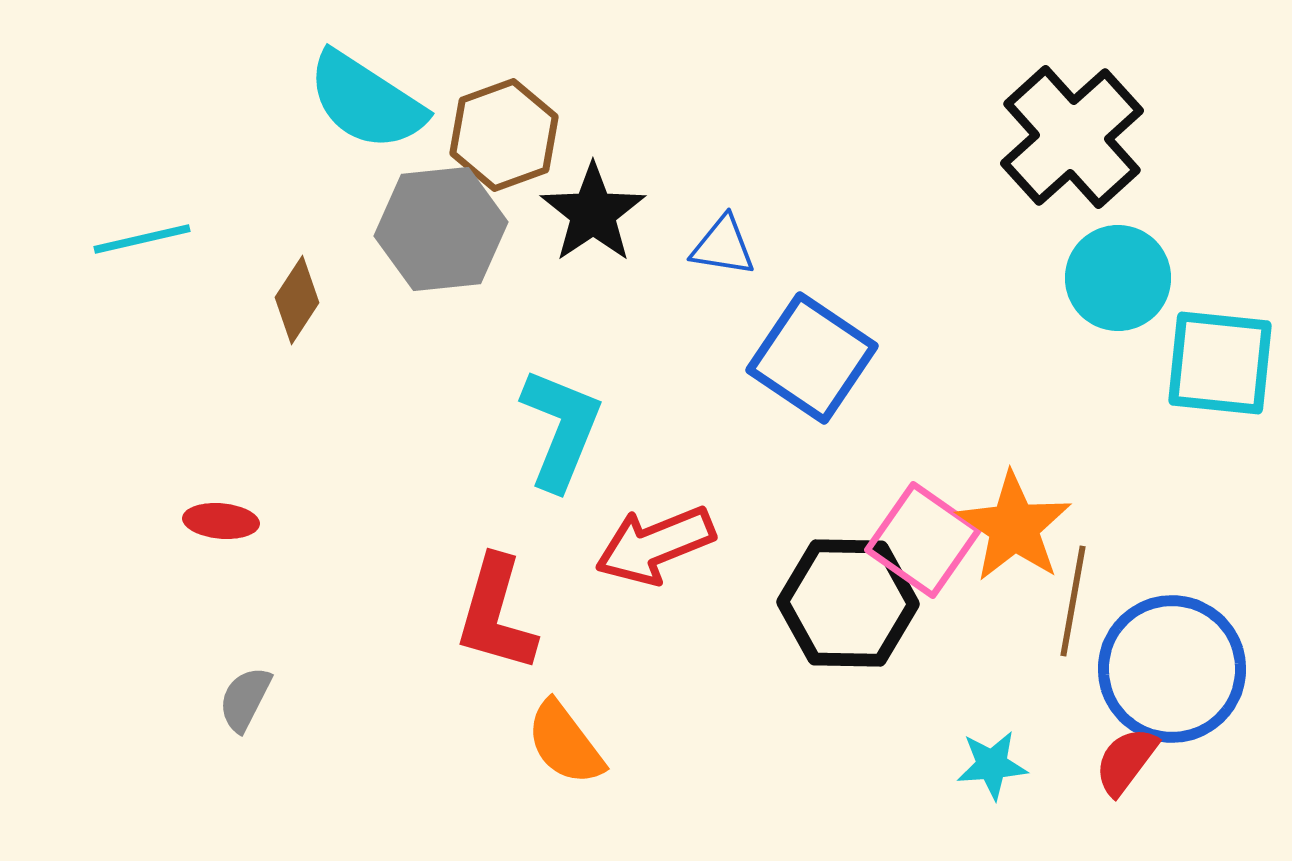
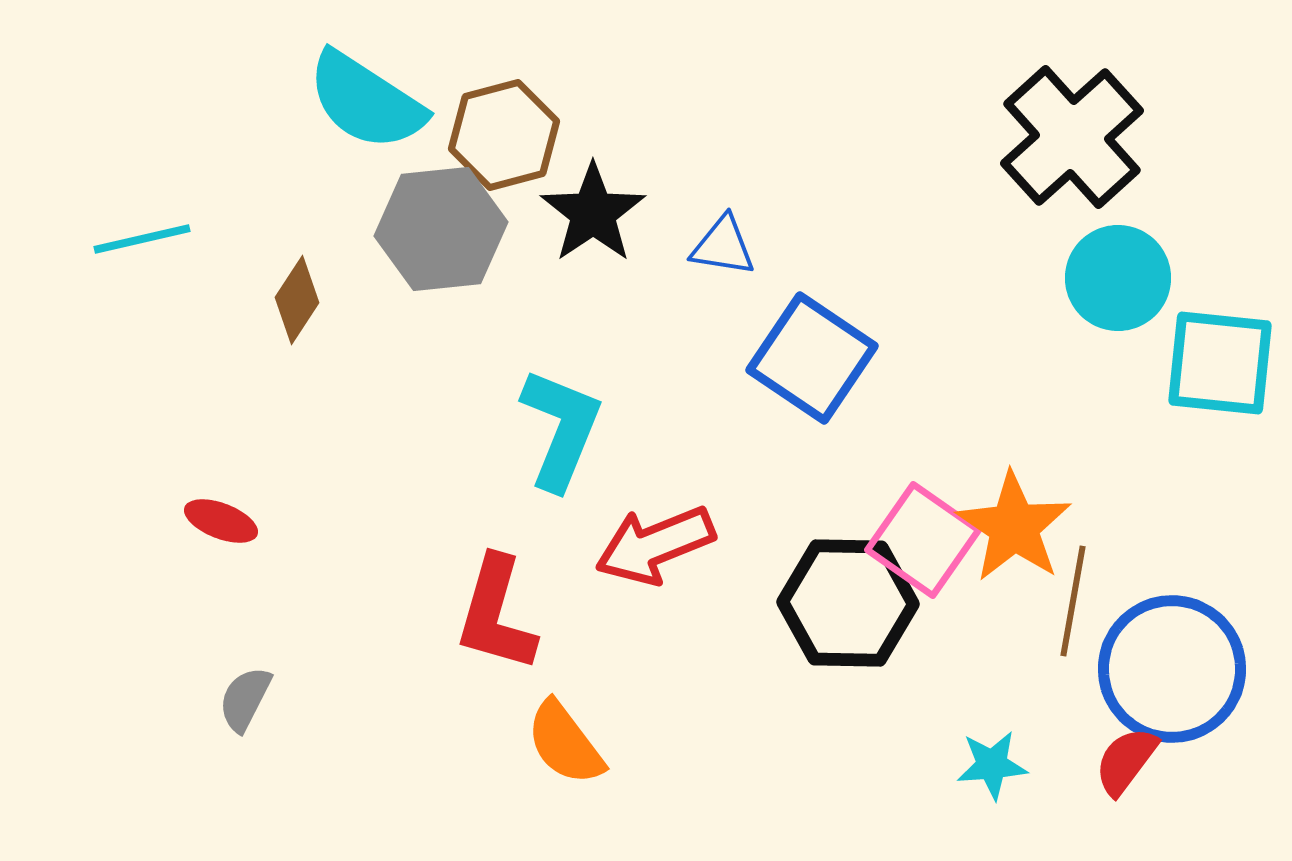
brown hexagon: rotated 5 degrees clockwise
red ellipse: rotated 16 degrees clockwise
